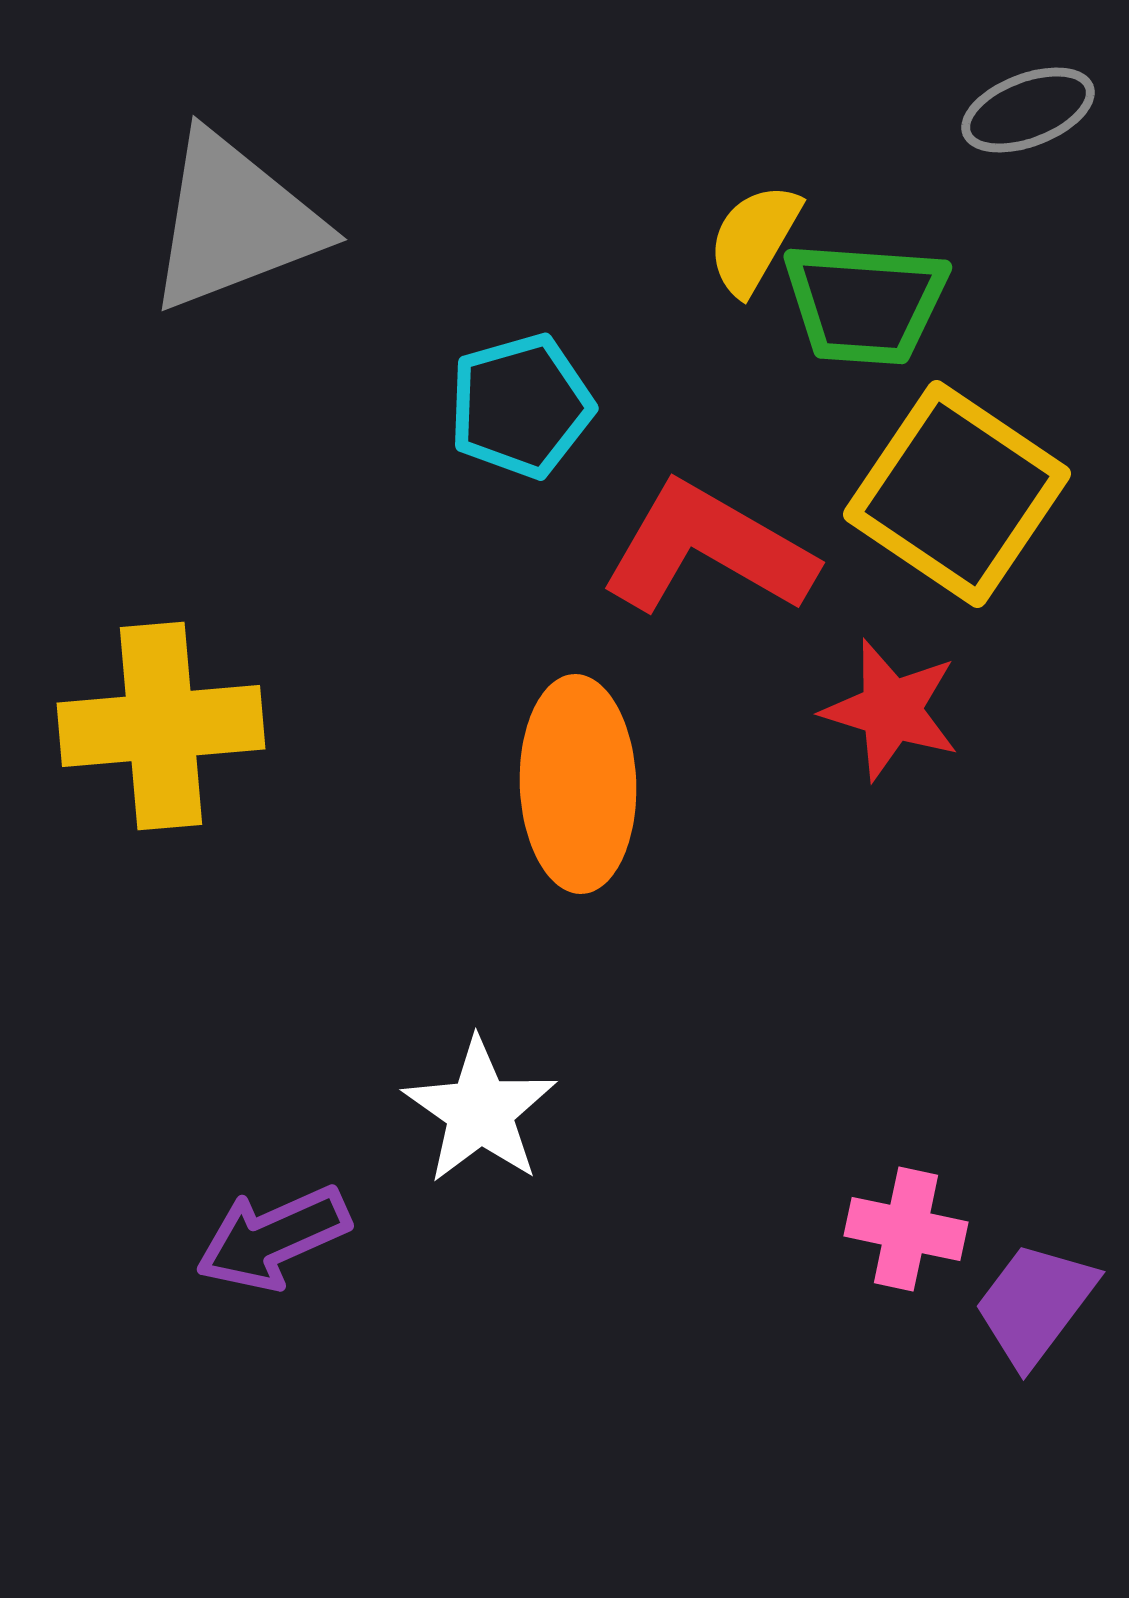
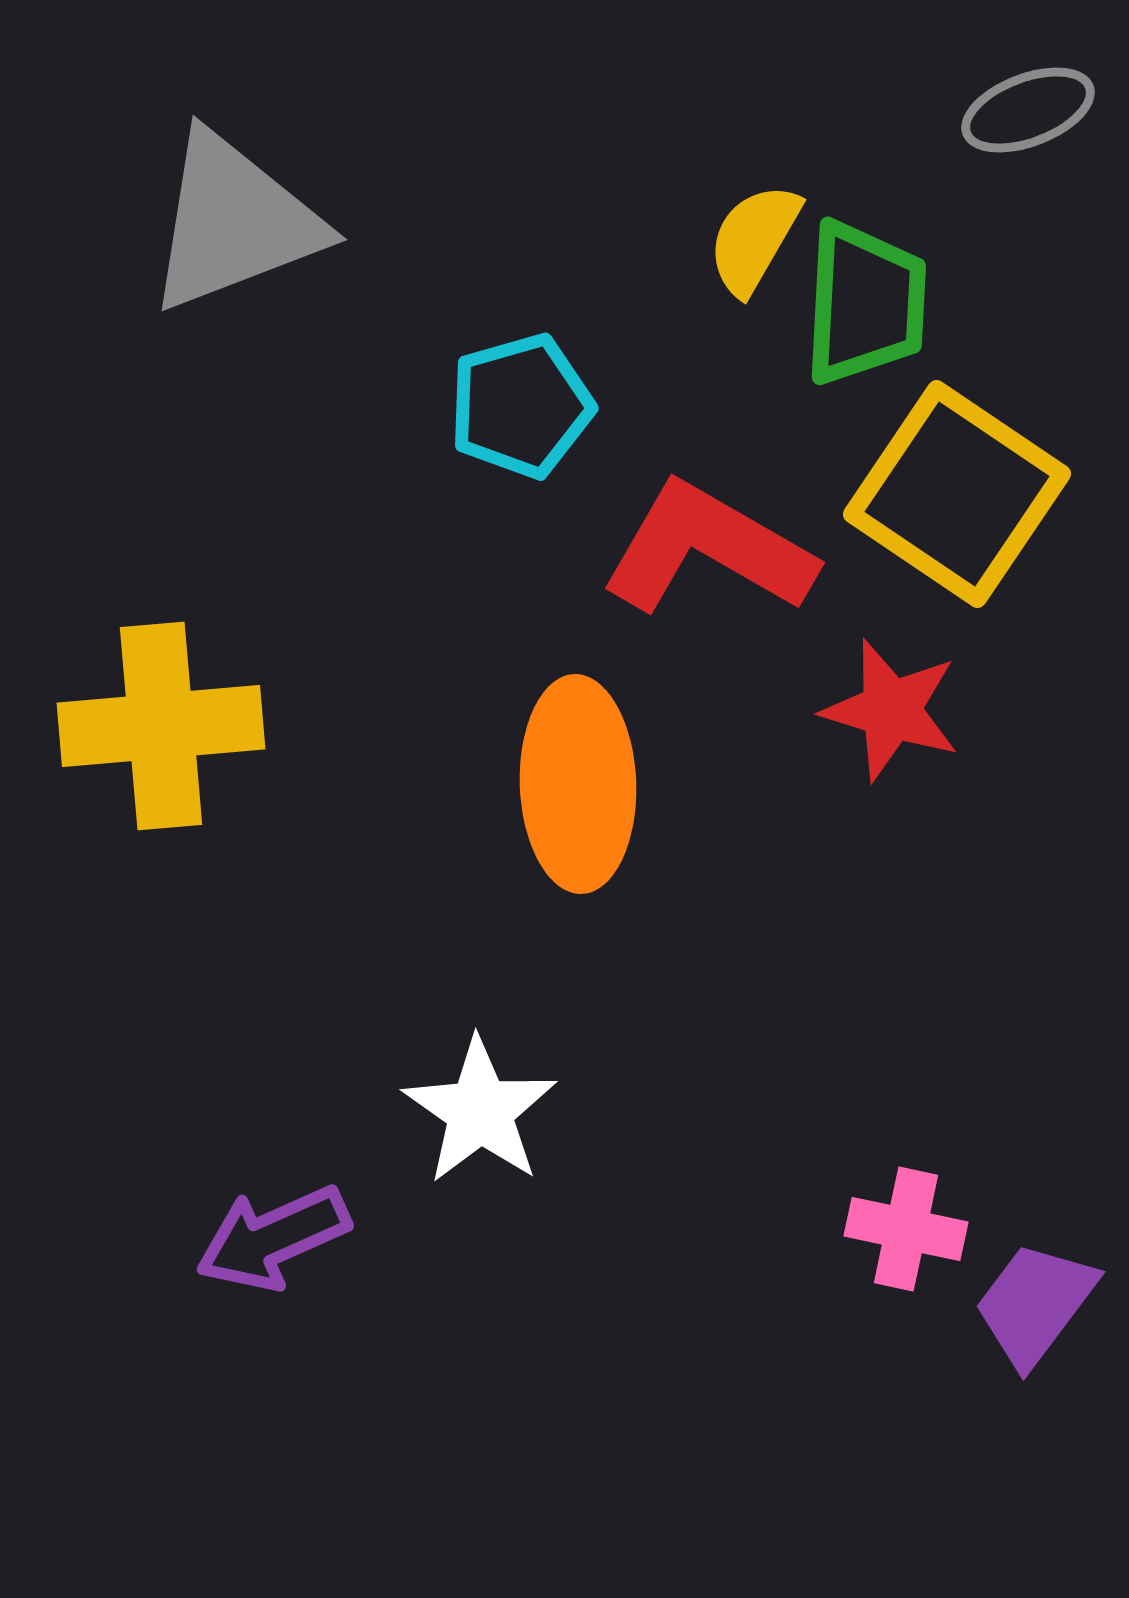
green trapezoid: rotated 91 degrees counterclockwise
